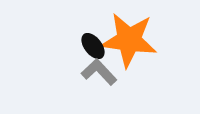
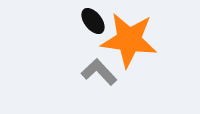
black ellipse: moved 25 px up
